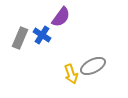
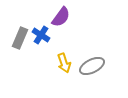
blue cross: moved 1 px left
gray ellipse: moved 1 px left
yellow arrow: moved 7 px left, 11 px up
